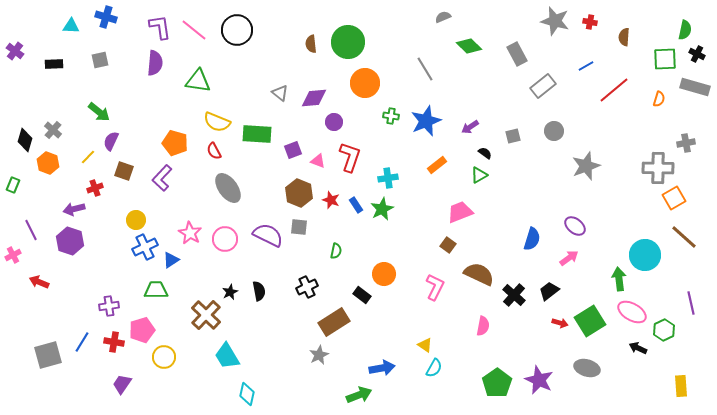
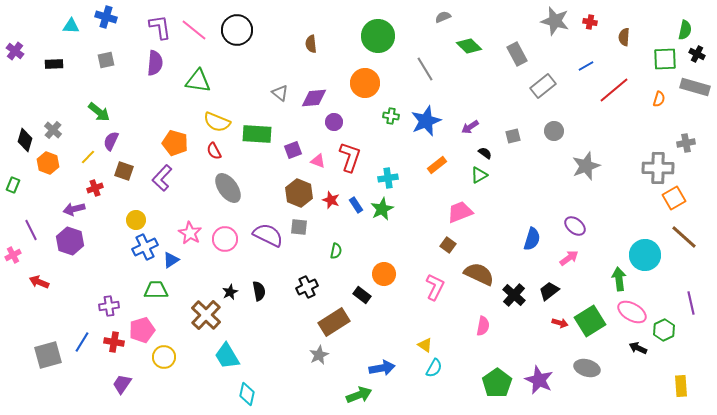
green circle at (348, 42): moved 30 px right, 6 px up
gray square at (100, 60): moved 6 px right
